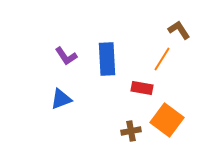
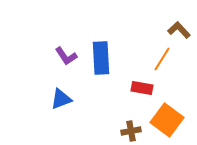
brown L-shape: rotated 10 degrees counterclockwise
blue rectangle: moved 6 px left, 1 px up
